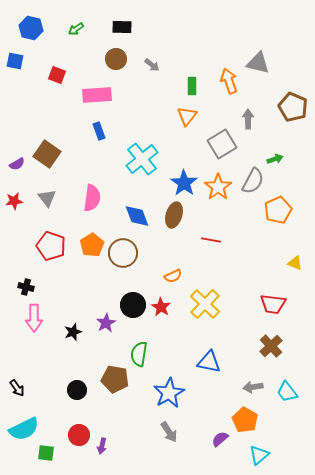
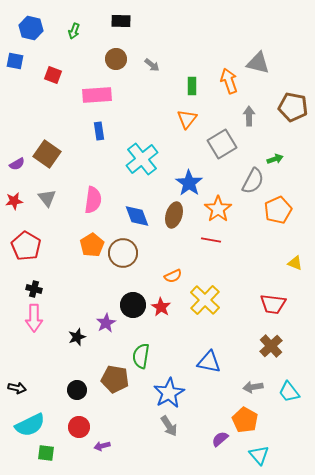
black rectangle at (122, 27): moved 1 px left, 6 px up
green arrow at (76, 29): moved 2 px left, 2 px down; rotated 35 degrees counterclockwise
red square at (57, 75): moved 4 px left
brown pentagon at (293, 107): rotated 12 degrees counterclockwise
orange triangle at (187, 116): moved 3 px down
gray arrow at (248, 119): moved 1 px right, 3 px up
blue rectangle at (99, 131): rotated 12 degrees clockwise
blue star at (184, 183): moved 5 px right
orange star at (218, 187): moved 22 px down
pink semicircle at (92, 198): moved 1 px right, 2 px down
red pentagon at (51, 246): moved 25 px left; rotated 12 degrees clockwise
black cross at (26, 287): moved 8 px right, 2 px down
yellow cross at (205, 304): moved 4 px up
black star at (73, 332): moved 4 px right, 5 px down
green semicircle at (139, 354): moved 2 px right, 2 px down
black arrow at (17, 388): rotated 42 degrees counterclockwise
cyan trapezoid at (287, 392): moved 2 px right
cyan semicircle at (24, 429): moved 6 px right, 4 px up
gray arrow at (169, 432): moved 6 px up
red circle at (79, 435): moved 8 px up
purple arrow at (102, 446): rotated 63 degrees clockwise
cyan triangle at (259, 455): rotated 30 degrees counterclockwise
